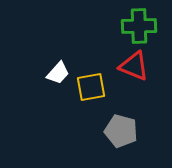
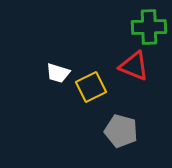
green cross: moved 10 px right, 1 px down
white trapezoid: rotated 65 degrees clockwise
yellow square: rotated 16 degrees counterclockwise
